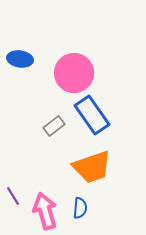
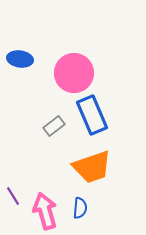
blue rectangle: rotated 12 degrees clockwise
